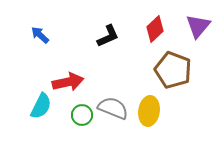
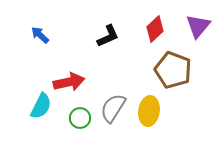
red arrow: moved 1 px right
gray semicircle: rotated 80 degrees counterclockwise
green circle: moved 2 px left, 3 px down
